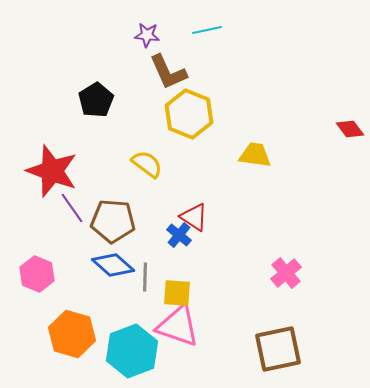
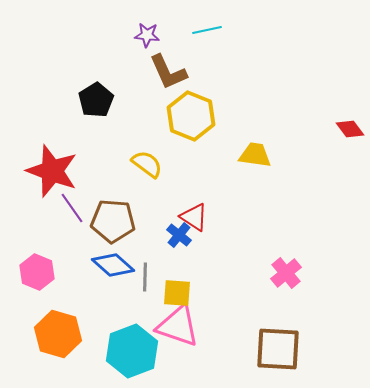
yellow hexagon: moved 2 px right, 2 px down
pink hexagon: moved 2 px up
orange hexagon: moved 14 px left
brown square: rotated 15 degrees clockwise
